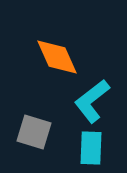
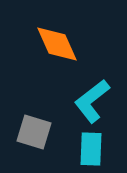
orange diamond: moved 13 px up
cyan rectangle: moved 1 px down
